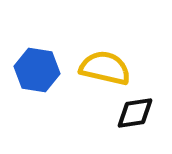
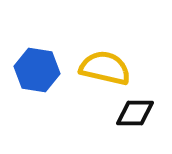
black diamond: rotated 9 degrees clockwise
